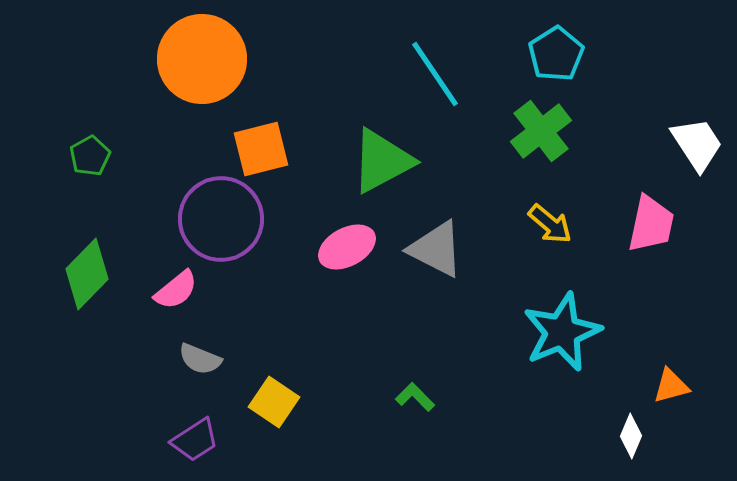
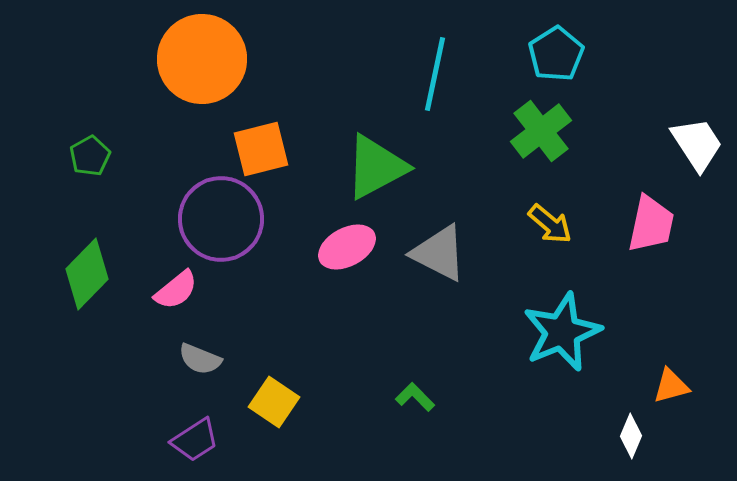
cyan line: rotated 46 degrees clockwise
green triangle: moved 6 px left, 6 px down
gray triangle: moved 3 px right, 4 px down
